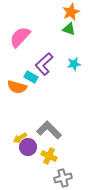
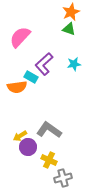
orange semicircle: rotated 24 degrees counterclockwise
gray L-shape: rotated 10 degrees counterclockwise
yellow arrow: moved 2 px up
yellow cross: moved 4 px down
